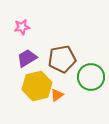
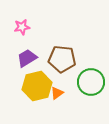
brown pentagon: rotated 16 degrees clockwise
green circle: moved 5 px down
orange triangle: moved 2 px up
